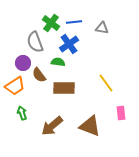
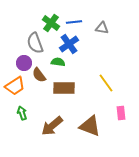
gray semicircle: moved 1 px down
purple circle: moved 1 px right
